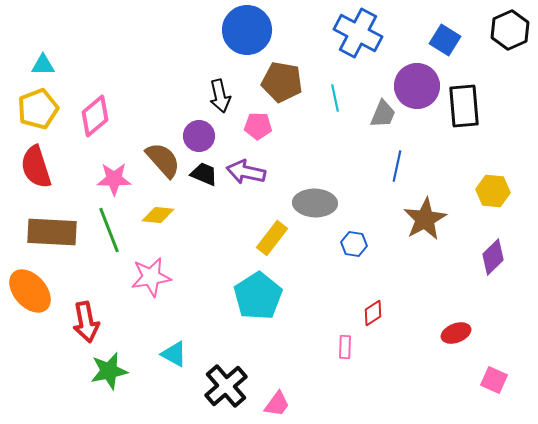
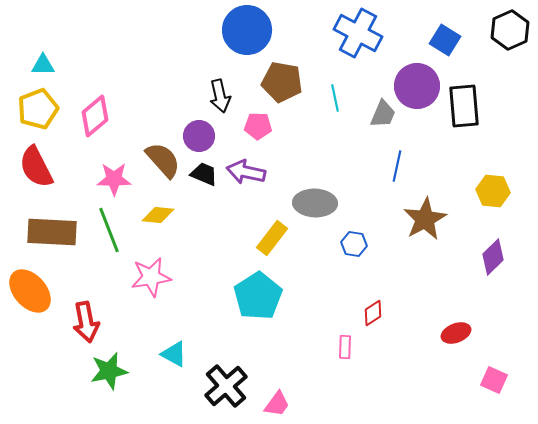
red semicircle at (36, 167): rotated 9 degrees counterclockwise
